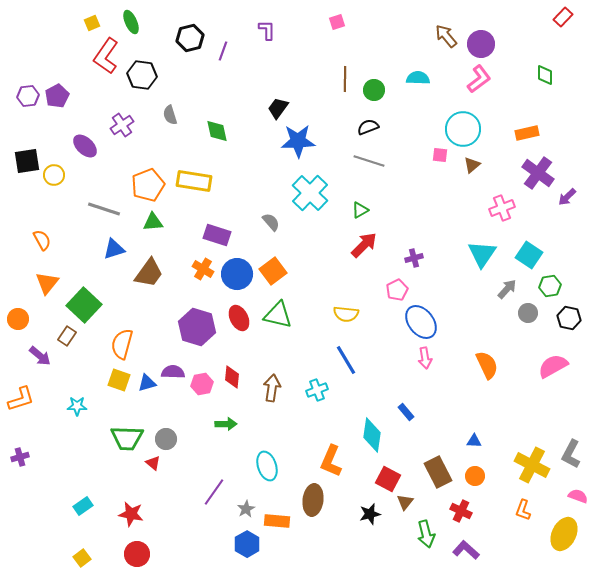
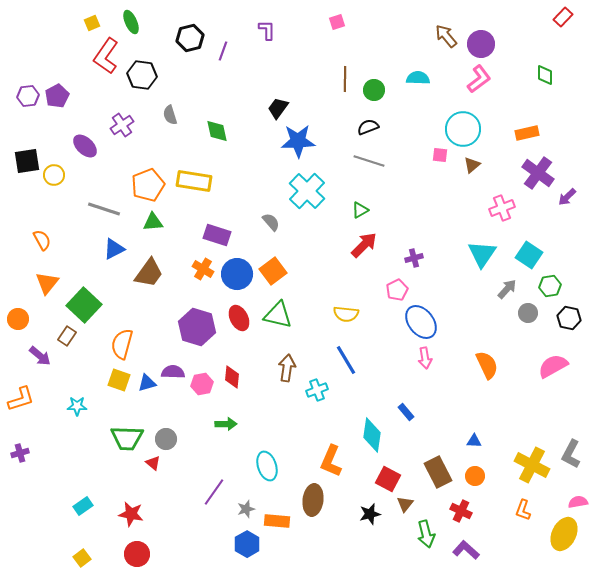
cyan cross at (310, 193): moved 3 px left, 2 px up
blue triangle at (114, 249): rotated 10 degrees counterclockwise
brown arrow at (272, 388): moved 15 px right, 20 px up
purple cross at (20, 457): moved 4 px up
pink semicircle at (578, 496): moved 6 px down; rotated 30 degrees counterclockwise
brown triangle at (405, 502): moved 2 px down
gray star at (246, 509): rotated 12 degrees clockwise
